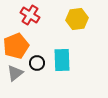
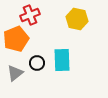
red cross: rotated 36 degrees clockwise
yellow hexagon: rotated 20 degrees clockwise
orange pentagon: moved 7 px up
